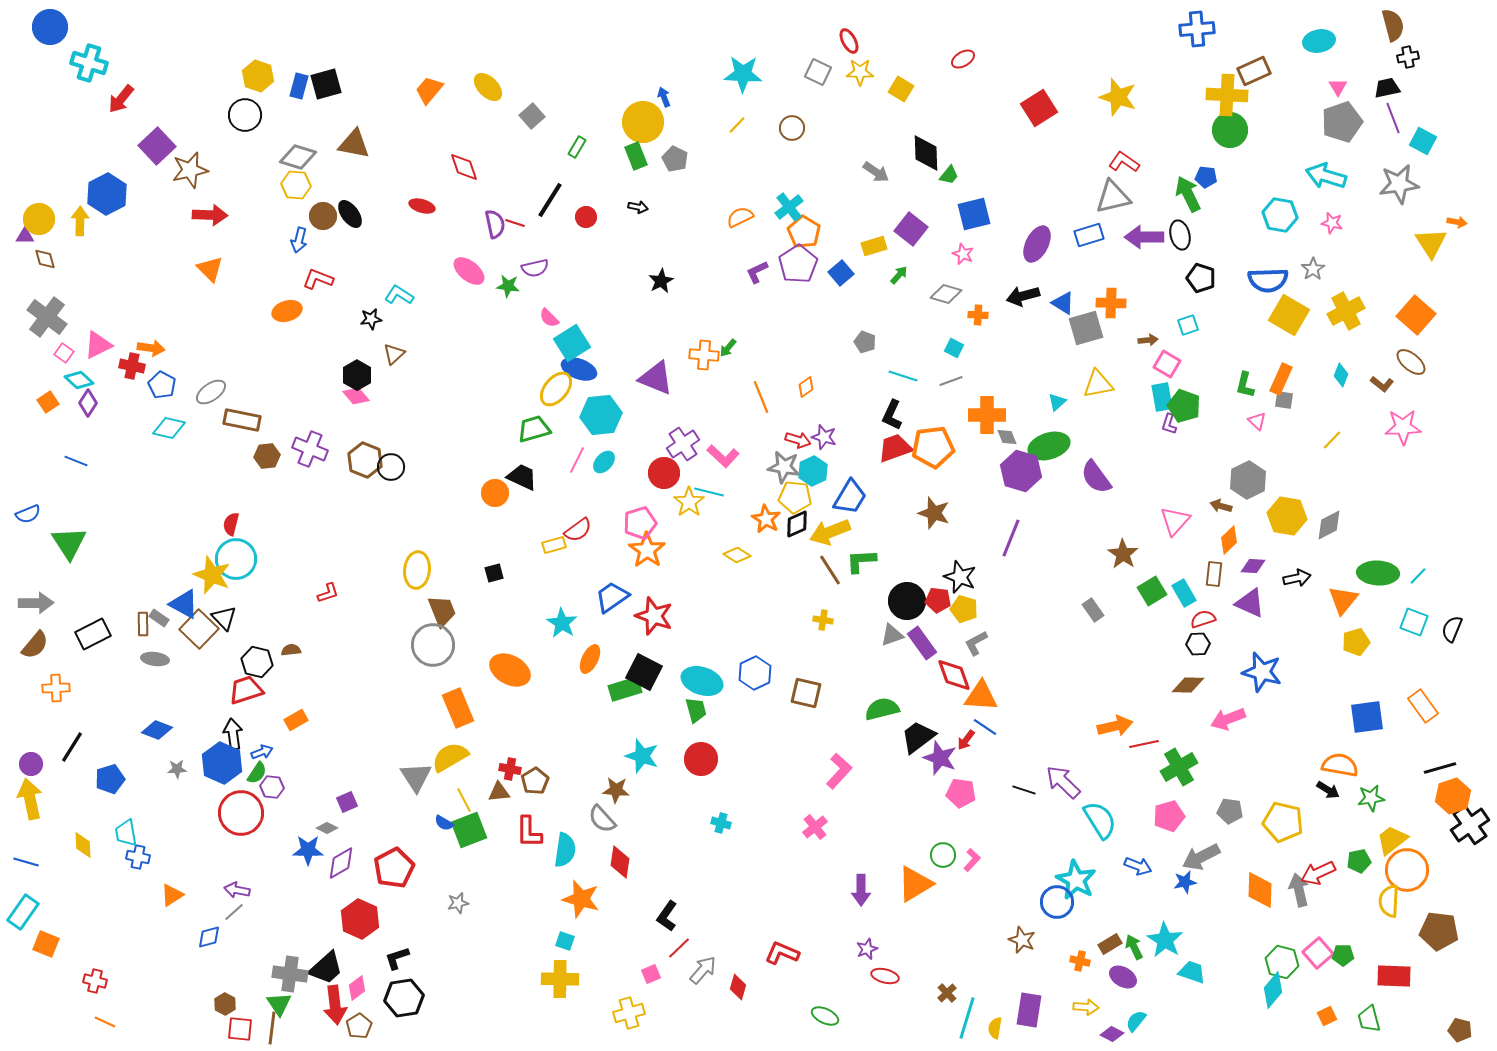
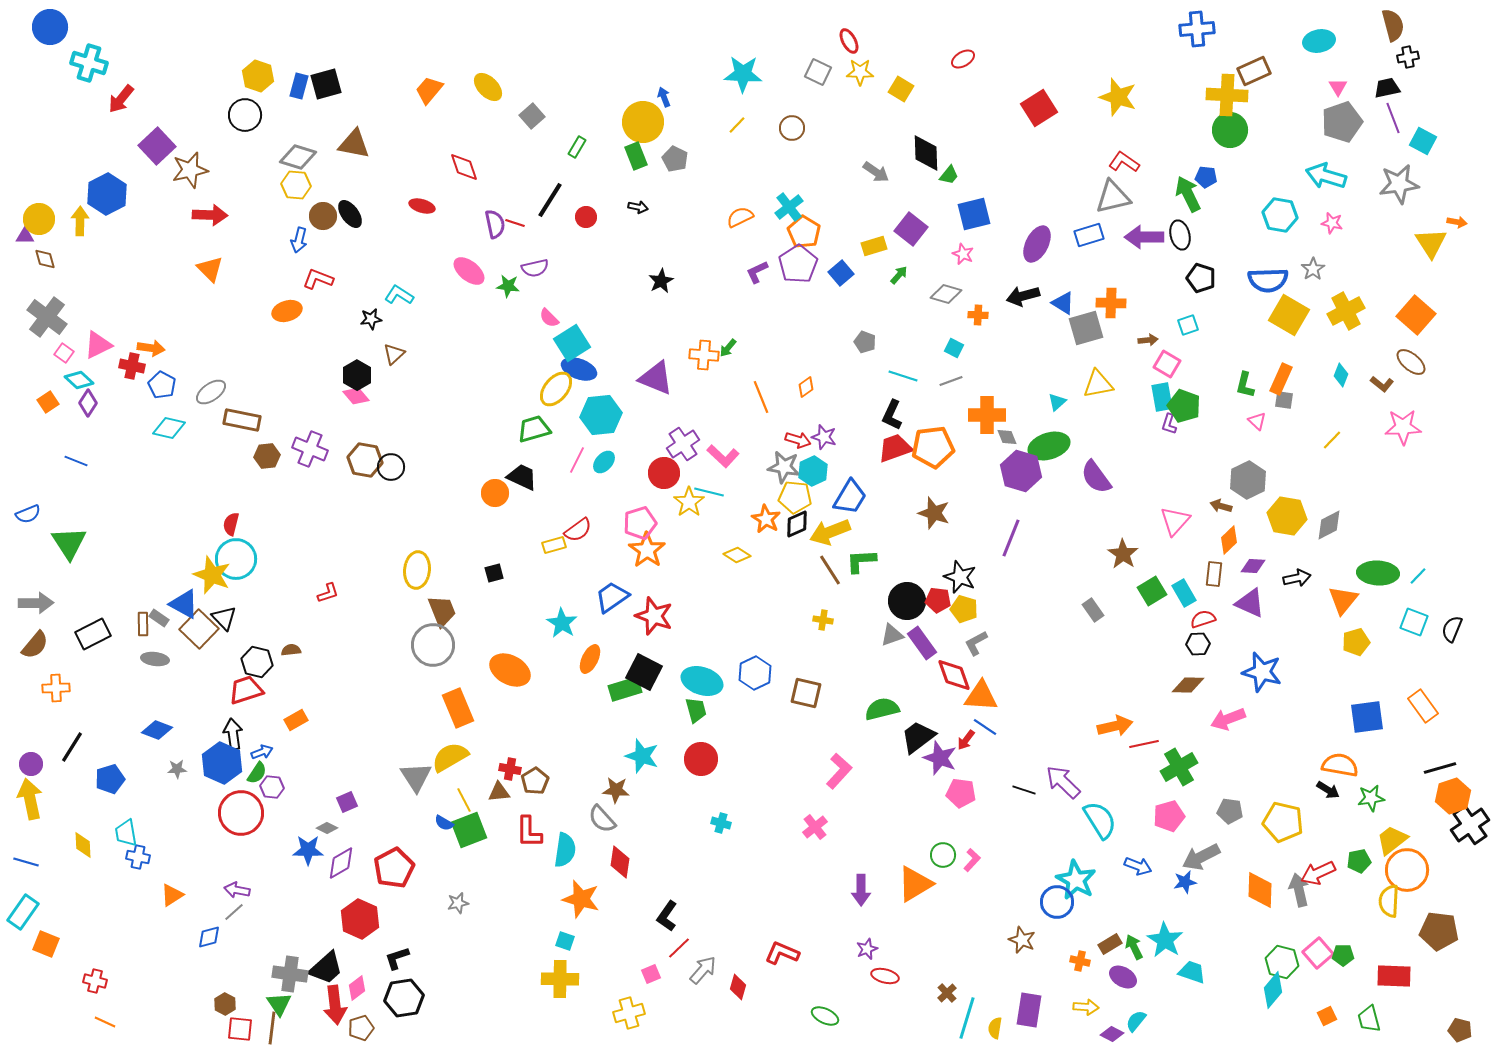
brown hexagon at (365, 460): rotated 12 degrees counterclockwise
brown pentagon at (359, 1026): moved 2 px right, 2 px down; rotated 15 degrees clockwise
